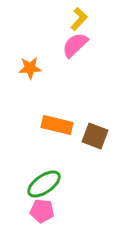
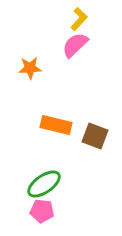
orange rectangle: moved 1 px left
